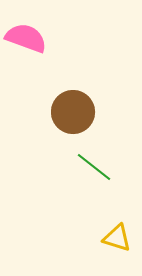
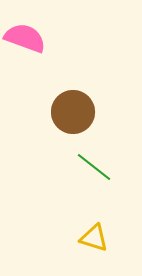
pink semicircle: moved 1 px left
yellow triangle: moved 23 px left
